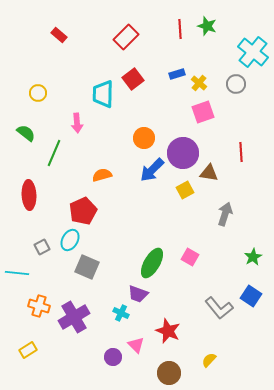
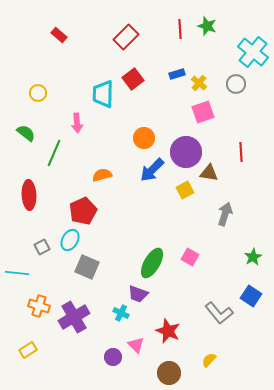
purple circle at (183, 153): moved 3 px right, 1 px up
gray L-shape at (219, 308): moved 5 px down
